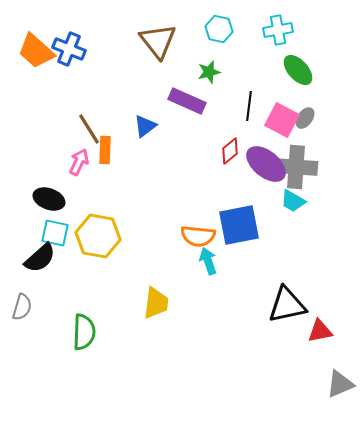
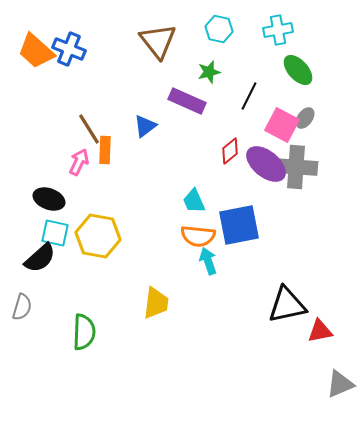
black line: moved 10 px up; rotated 20 degrees clockwise
pink square: moved 5 px down
cyan trapezoid: moved 99 px left; rotated 36 degrees clockwise
